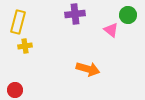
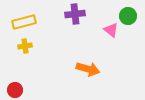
green circle: moved 1 px down
yellow rectangle: moved 6 px right; rotated 60 degrees clockwise
